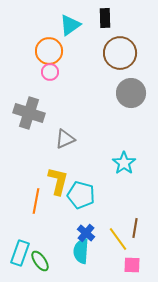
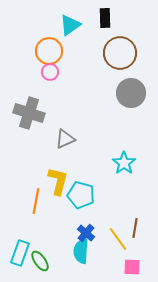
pink square: moved 2 px down
